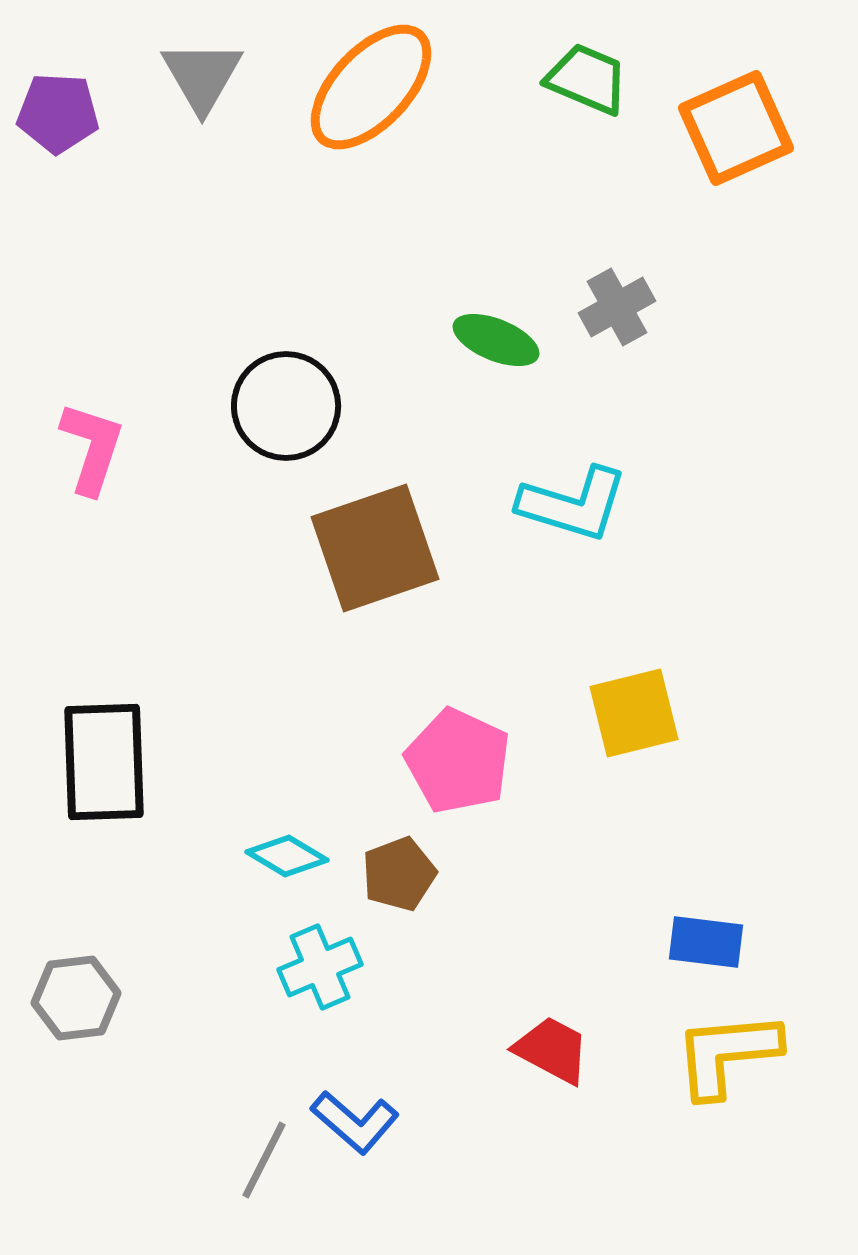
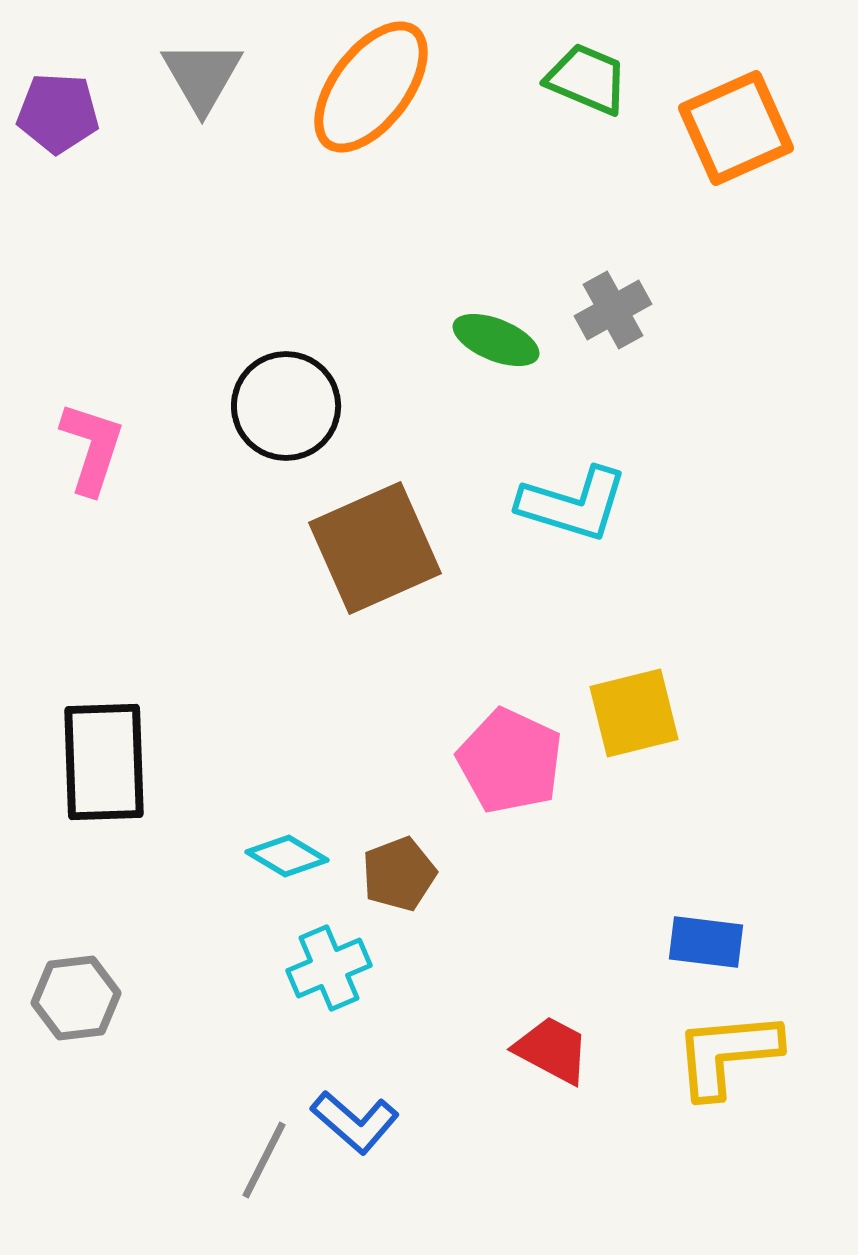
orange ellipse: rotated 6 degrees counterclockwise
gray cross: moved 4 px left, 3 px down
brown square: rotated 5 degrees counterclockwise
pink pentagon: moved 52 px right
cyan cross: moved 9 px right, 1 px down
